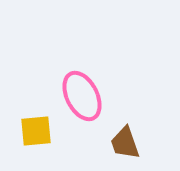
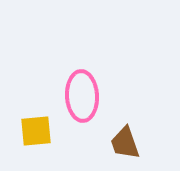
pink ellipse: rotated 24 degrees clockwise
